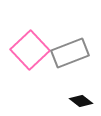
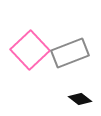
black diamond: moved 1 px left, 2 px up
